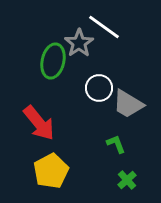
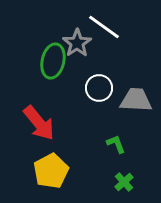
gray star: moved 2 px left
gray trapezoid: moved 8 px right, 4 px up; rotated 152 degrees clockwise
green cross: moved 3 px left, 2 px down
